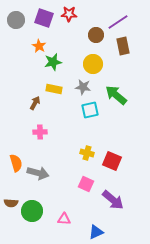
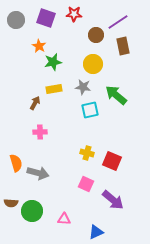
red star: moved 5 px right
purple square: moved 2 px right
yellow rectangle: rotated 21 degrees counterclockwise
